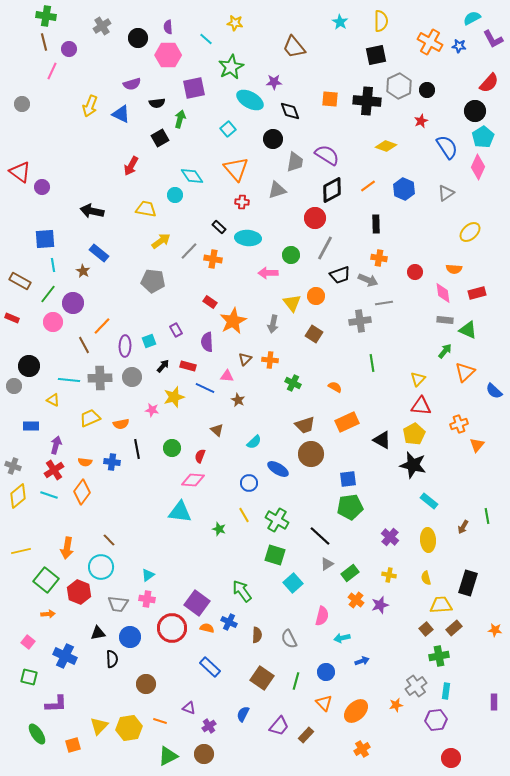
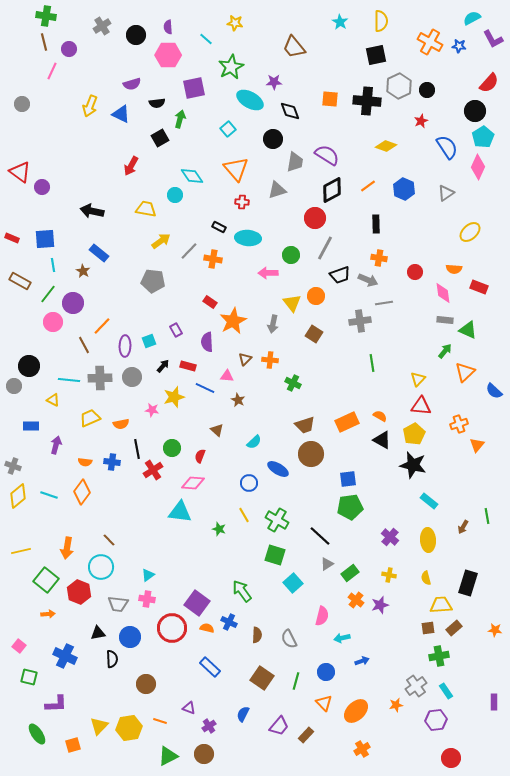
black circle at (138, 38): moved 2 px left, 3 px up
black rectangle at (219, 227): rotated 16 degrees counterclockwise
red rectangle at (477, 293): moved 2 px right, 6 px up; rotated 36 degrees clockwise
red rectangle at (12, 318): moved 80 px up
orange semicircle at (335, 387): moved 45 px right, 29 px down
red cross at (54, 470): moved 99 px right
pink diamond at (193, 480): moved 3 px down
brown square at (426, 629): moved 2 px right, 1 px up; rotated 32 degrees clockwise
pink square at (28, 642): moved 9 px left, 4 px down
cyan rectangle at (446, 691): rotated 42 degrees counterclockwise
